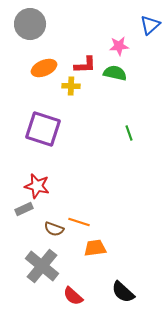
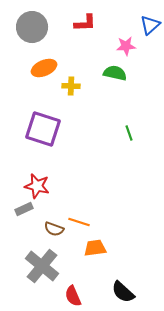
gray circle: moved 2 px right, 3 px down
pink star: moved 7 px right
red L-shape: moved 42 px up
red semicircle: rotated 25 degrees clockwise
